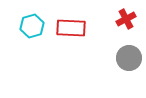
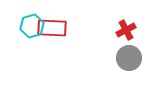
red cross: moved 11 px down
red rectangle: moved 19 px left
